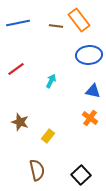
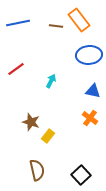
brown star: moved 11 px right
